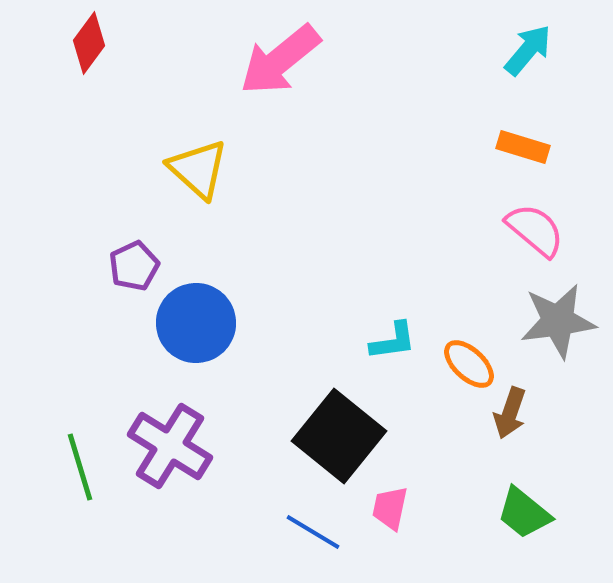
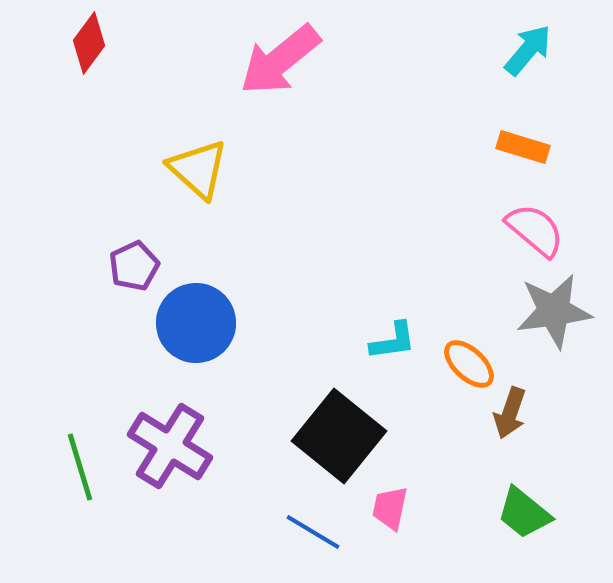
gray star: moved 4 px left, 10 px up
